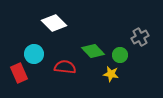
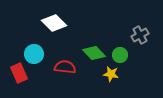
gray cross: moved 2 px up
green diamond: moved 1 px right, 2 px down
